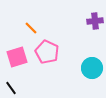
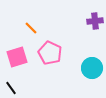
pink pentagon: moved 3 px right, 1 px down
